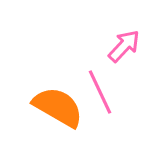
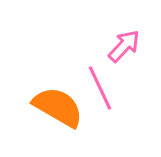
pink line: moved 4 px up
